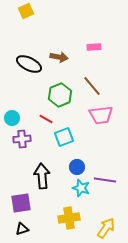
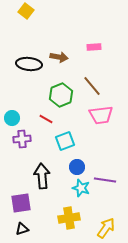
yellow square: rotated 28 degrees counterclockwise
black ellipse: rotated 20 degrees counterclockwise
green hexagon: moved 1 px right
cyan square: moved 1 px right, 4 px down
